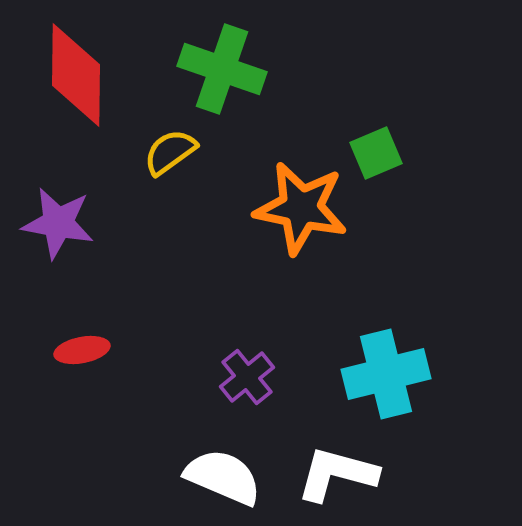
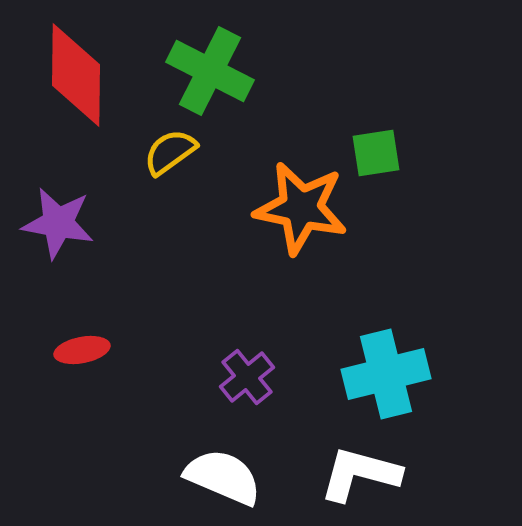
green cross: moved 12 px left, 2 px down; rotated 8 degrees clockwise
green square: rotated 14 degrees clockwise
white L-shape: moved 23 px right
